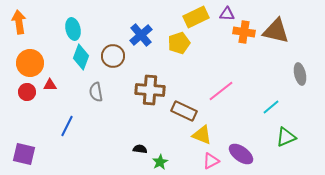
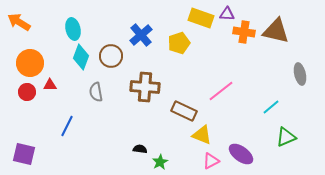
yellow rectangle: moved 5 px right, 1 px down; rotated 45 degrees clockwise
orange arrow: rotated 50 degrees counterclockwise
brown circle: moved 2 px left
brown cross: moved 5 px left, 3 px up
